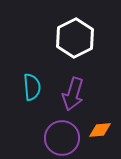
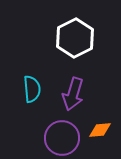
cyan semicircle: moved 2 px down
